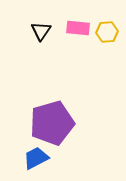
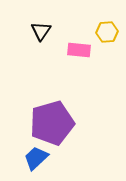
pink rectangle: moved 1 px right, 22 px down
blue trapezoid: rotated 16 degrees counterclockwise
